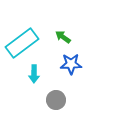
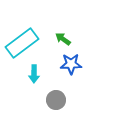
green arrow: moved 2 px down
